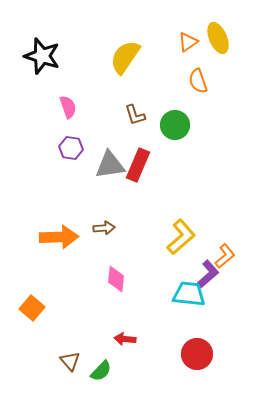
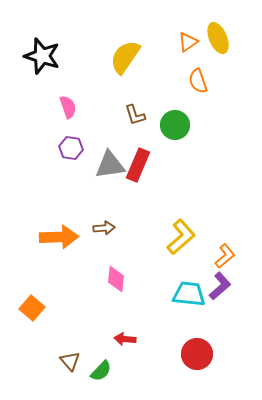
purple L-shape: moved 12 px right, 12 px down
